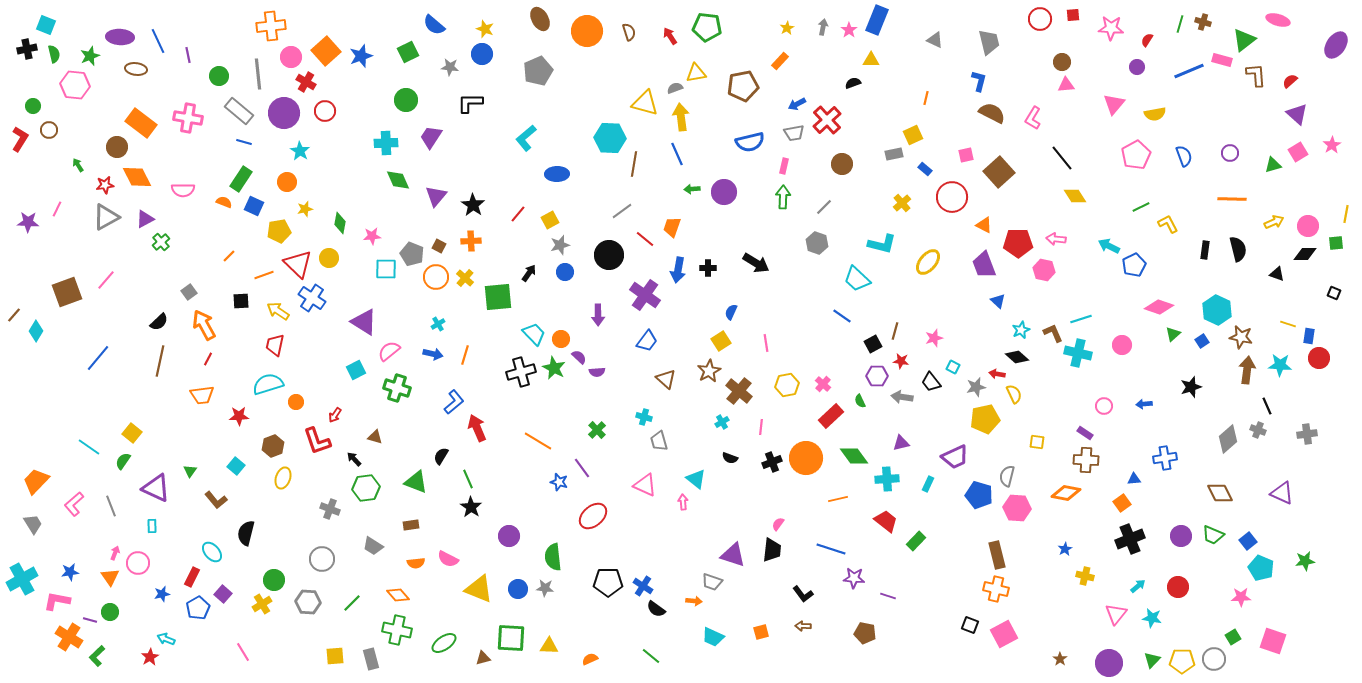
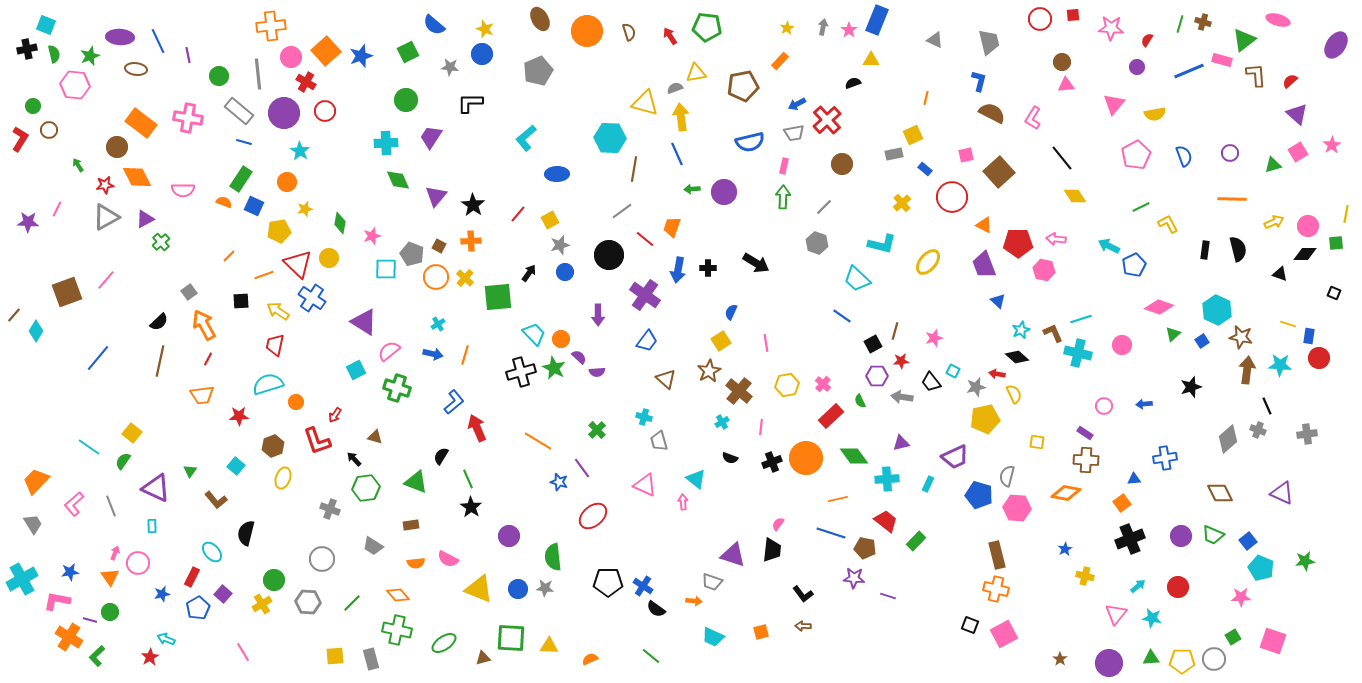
brown line at (634, 164): moved 5 px down
pink star at (372, 236): rotated 12 degrees counterclockwise
black triangle at (1277, 274): moved 3 px right
red star at (901, 361): rotated 14 degrees counterclockwise
cyan square at (953, 367): moved 4 px down
blue line at (831, 549): moved 16 px up
brown pentagon at (865, 633): moved 85 px up
green triangle at (1152, 660): moved 1 px left, 2 px up; rotated 42 degrees clockwise
